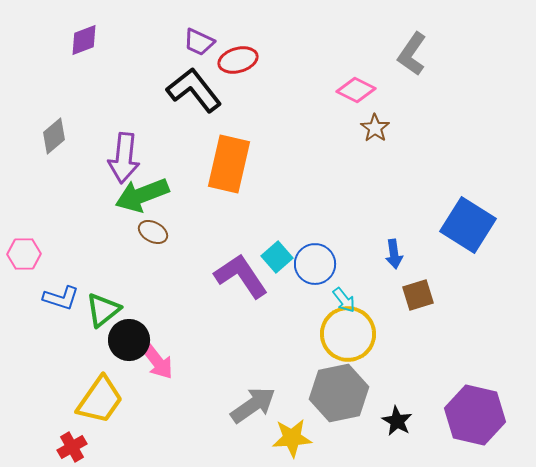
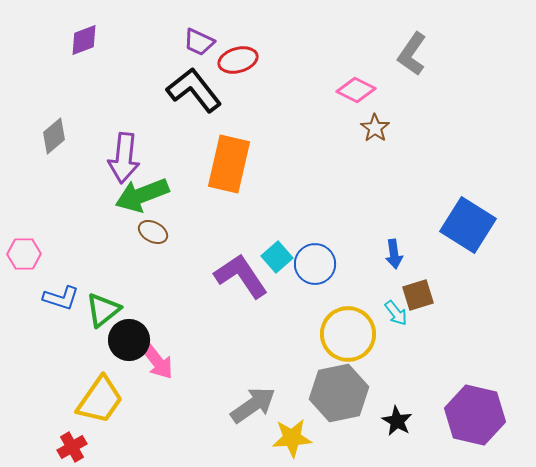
cyan arrow: moved 52 px right, 13 px down
